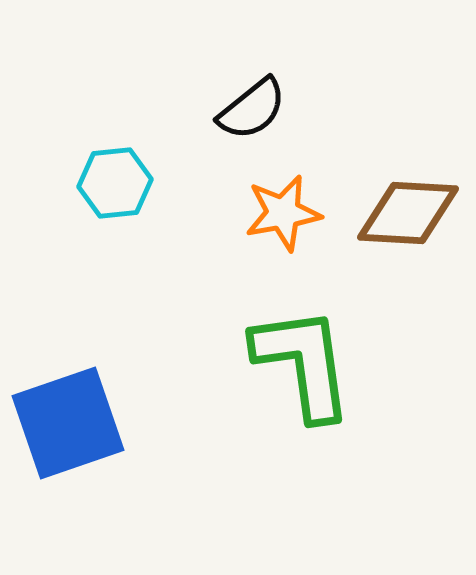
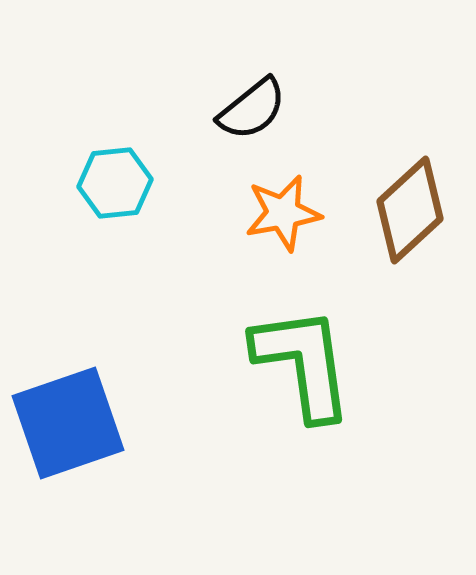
brown diamond: moved 2 px right, 3 px up; rotated 46 degrees counterclockwise
